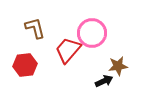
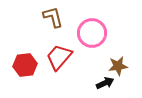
brown L-shape: moved 18 px right, 11 px up
red trapezoid: moved 9 px left, 7 px down
black arrow: moved 1 px right, 2 px down
